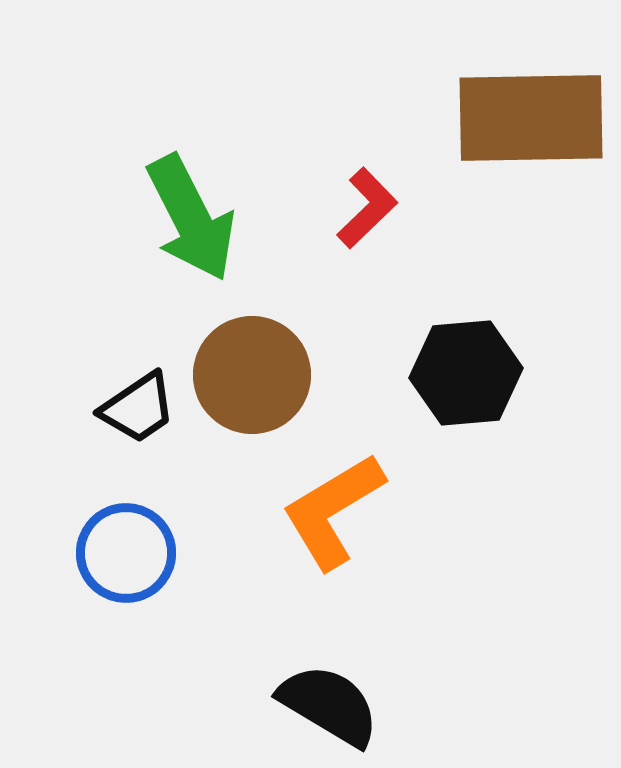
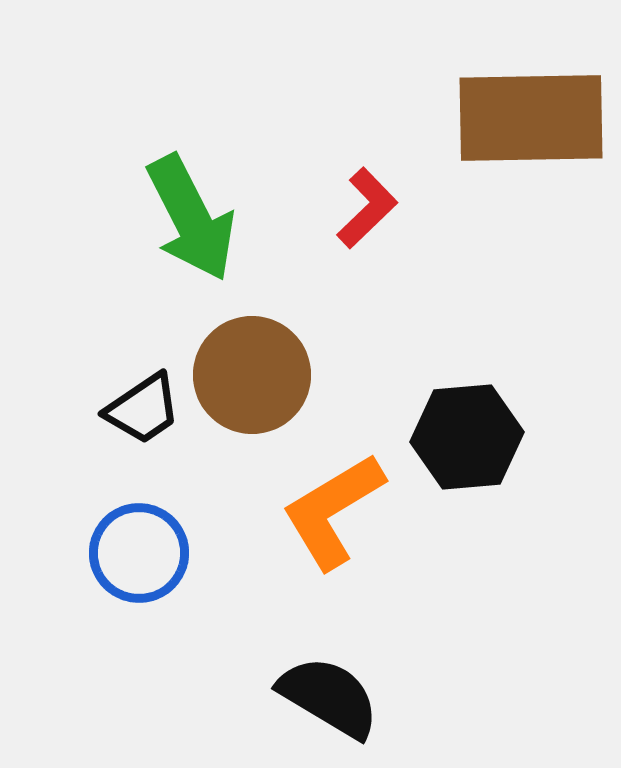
black hexagon: moved 1 px right, 64 px down
black trapezoid: moved 5 px right, 1 px down
blue circle: moved 13 px right
black semicircle: moved 8 px up
